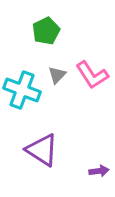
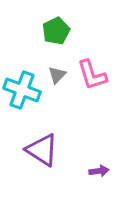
green pentagon: moved 10 px right
pink L-shape: rotated 16 degrees clockwise
